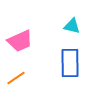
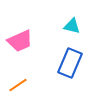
blue rectangle: rotated 24 degrees clockwise
orange line: moved 2 px right, 7 px down
